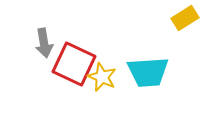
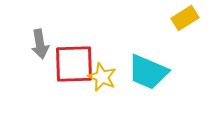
gray arrow: moved 4 px left, 1 px down
red square: rotated 27 degrees counterclockwise
cyan trapezoid: rotated 27 degrees clockwise
